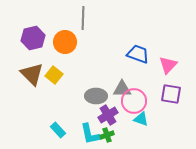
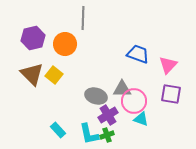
orange circle: moved 2 px down
gray ellipse: rotated 15 degrees clockwise
cyan L-shape: moved 1 px left
